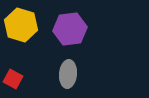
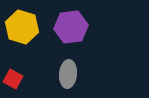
yellow hexagon: moved 1 px right, 2 px down
purple hexagon: moved 1 px right, 2 px up
